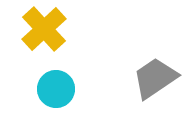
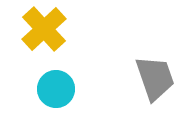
gray trapezoid: rotated 105 degrees clockwise
